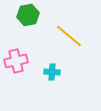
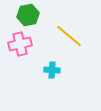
pink cross: moved 4 px right, 17 px up
cyan cross: moved 2 px up
